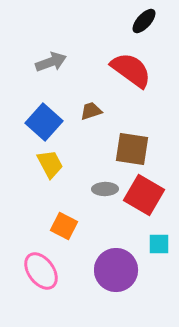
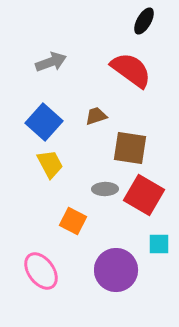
black ellipse: rotated 12 degrees counterclockwise
brown trapezoid: moved 5 px right, 5 px down
brown square: moved 2 px left, 1 px up
orange square: moved 9 px right, 5 px up
